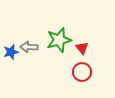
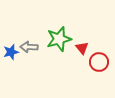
green star: moved 1 px up
red circle: moved 17 px right, 10 px up
